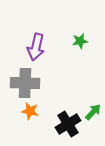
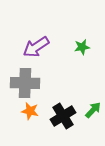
green star: moved 2 px right, 6 px down
purple arrow: rotated 44 degrees clockwise
green arrow: moved 2 px up
black cross: moved 5 px left, 8 px up
